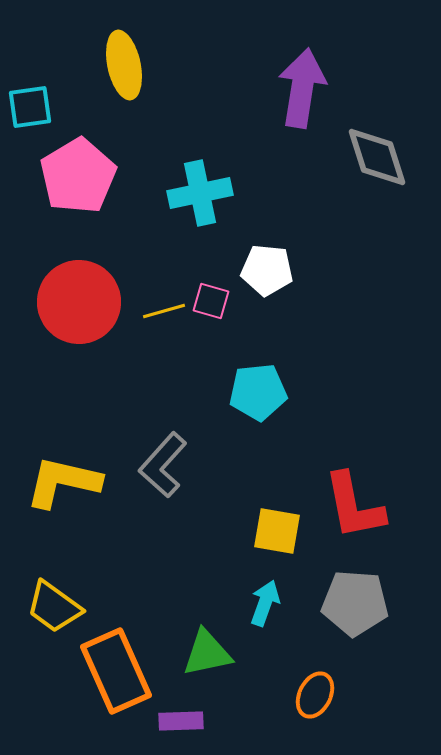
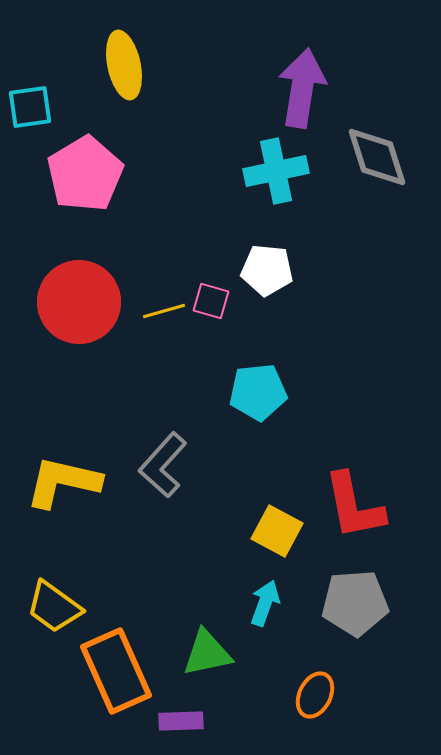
pink pentagon: moved 7 px right, 2 px up
cyan cross: moved 76 px right, 22 px up
yellow square: rotated 18 degrees clockwise
gray pentagon: rotated 8 degrees counterclockwise
